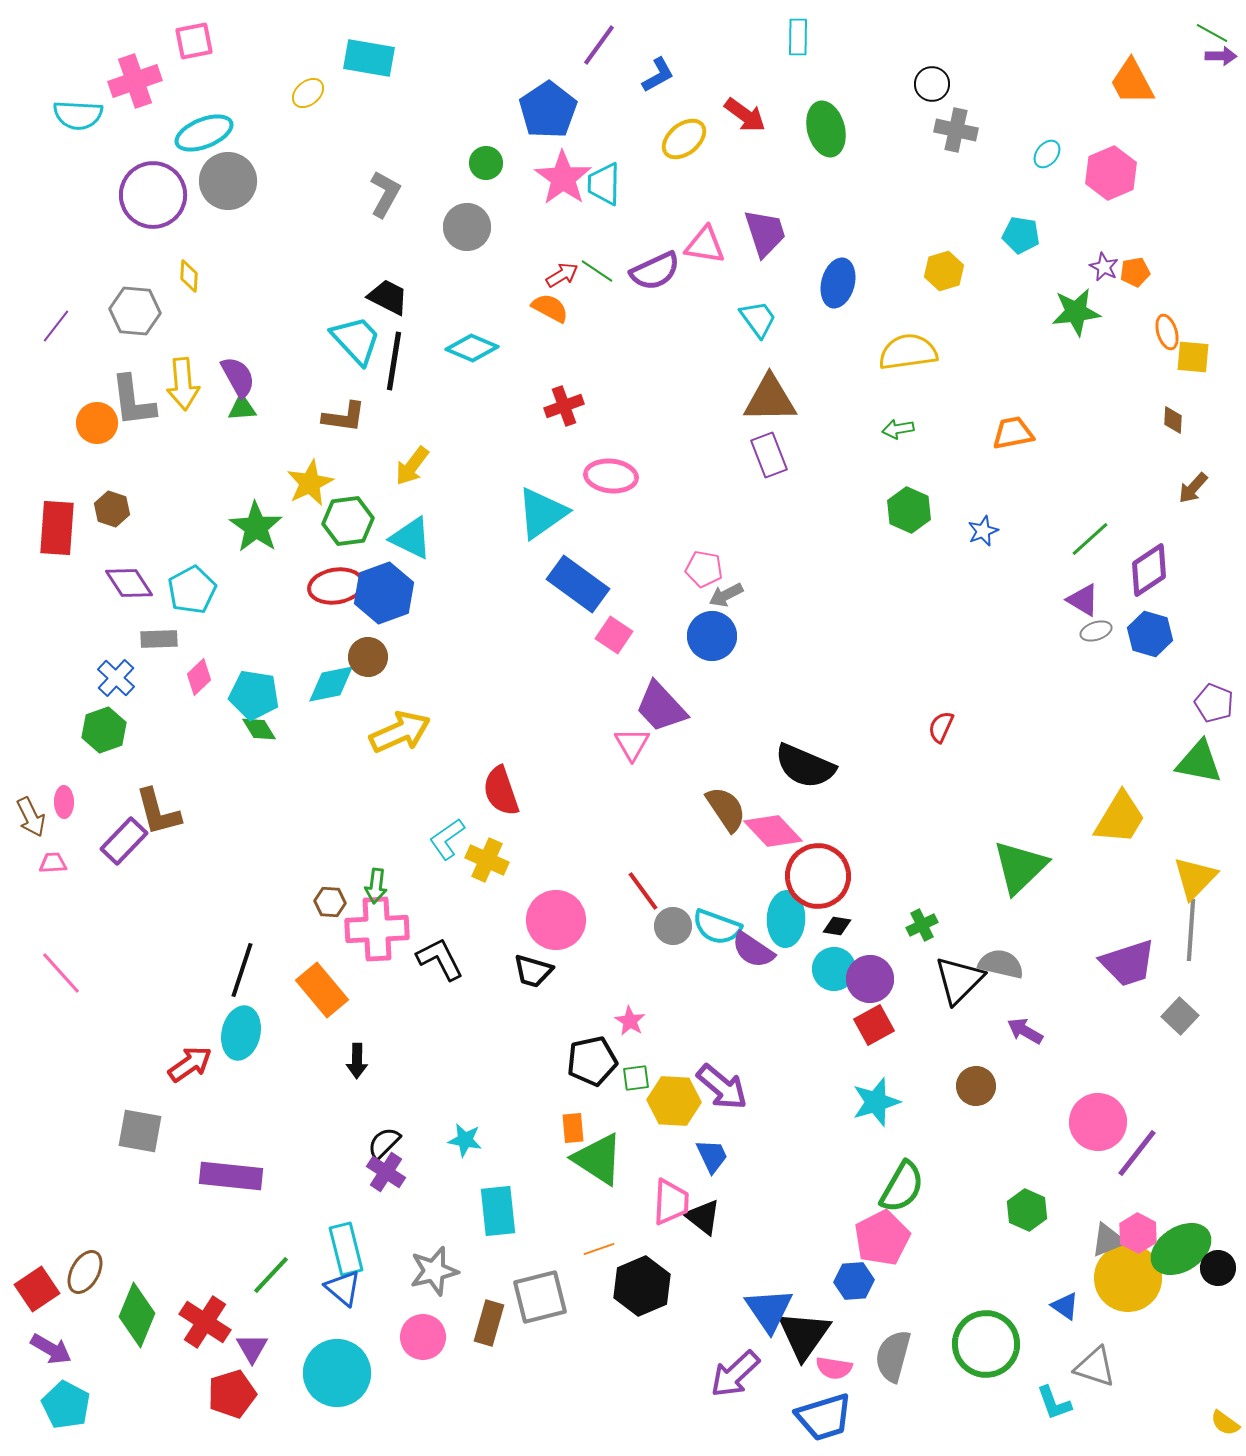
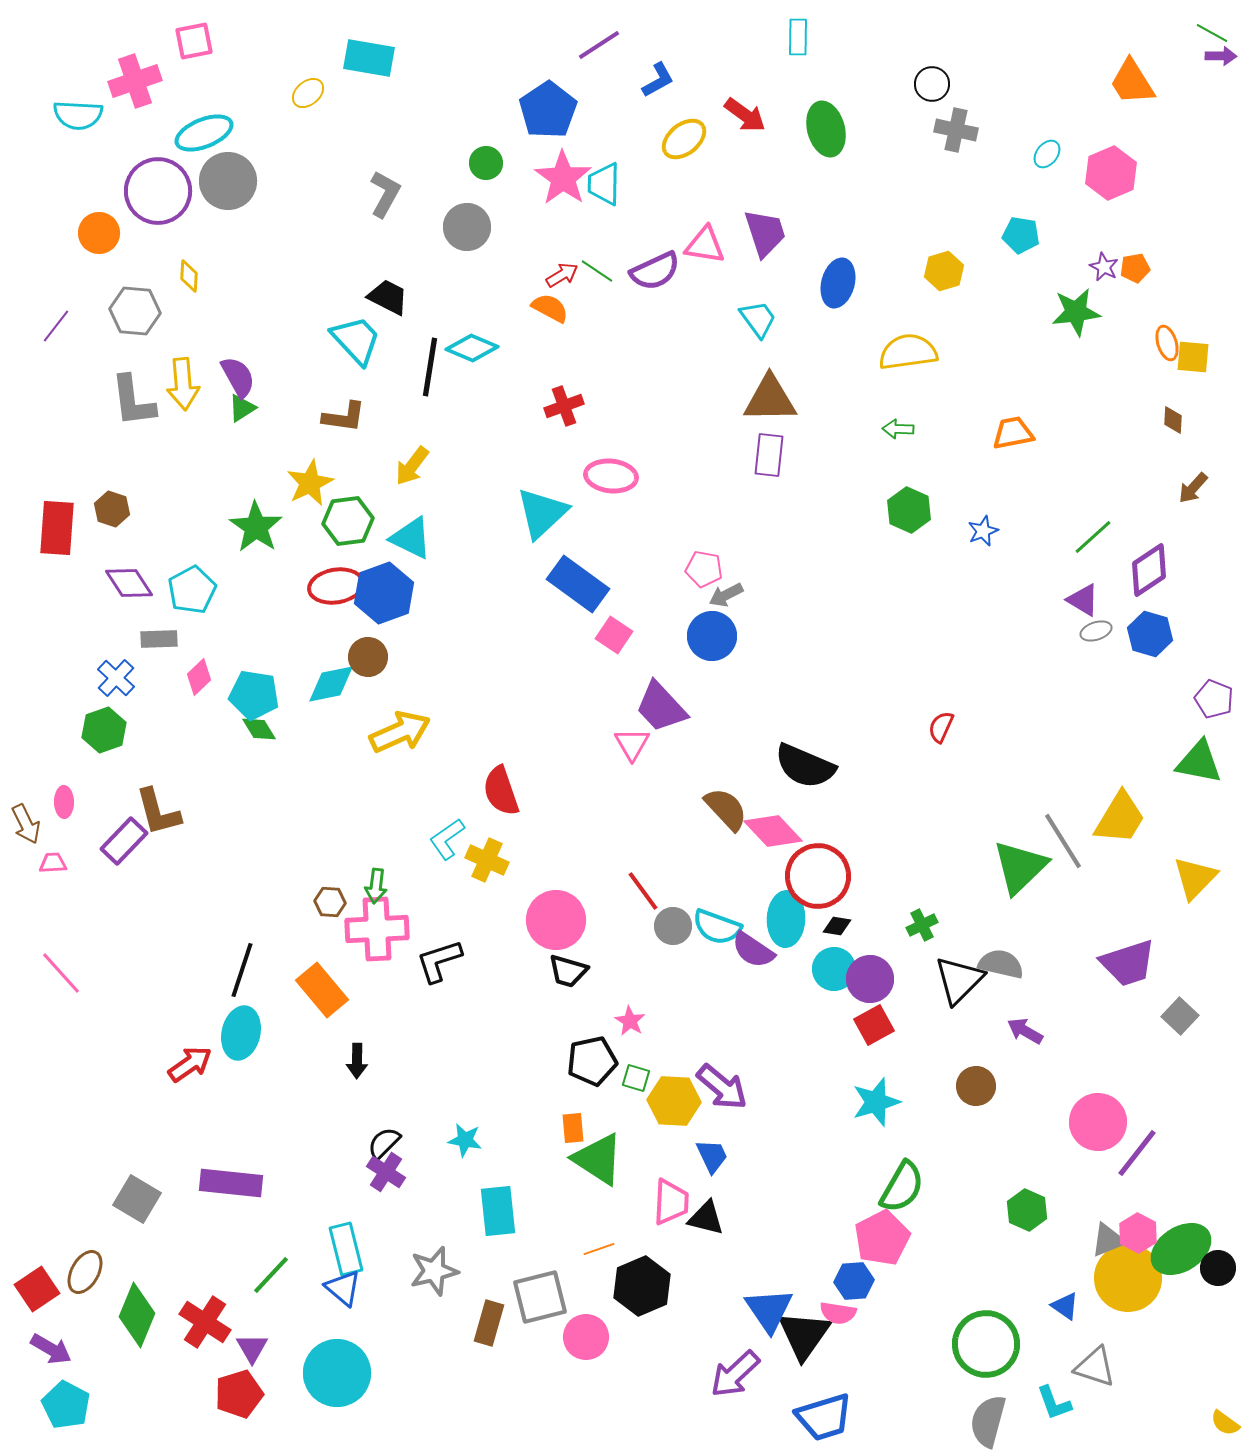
purple line at (599, 45): rotated 21 degrees clockwise
blue L-shape at (658, 75): moved 5 px down
orange trapezoid at (1132, 82): rotated 4 degrees counterclockwise
purple circle at (153, 195): moved 5 px right, 4 px up
orange pentagon at (1135, 272): moved 4 px up
orange ellipse at (1167, 332): moved 11 px down
black line at (394, 361): moved 36 px right, 6 px down
green triangle at (242, 408): rotated 28 degrees counterclockwise
orange circle at (97, 423): moved 2 px right, 190 px up
green arrow at (898, 429): rotated 12 degrees clockwise
purple rectangle at (769, 455): rotated 27 degrees clockwise
cyan triangle at (542, 513): rotated 8 degrees counterclockwise
green line at (1090, 539): moved 3 px right, 2 px up
purple pentagon at (1214, 703): moved 4 px up
brown semicircle at (726, 809): rotated 9 degrees counterclockwise
brown arrow at (31, 817): moved 5 px left, 7 px down
gray line at (1191, 930): moved 128 px left, 89 px up; rotated 36 degrees counterclockwise
black L-shape at (440, 959): moved 1 px left, 2 px down; rotated 81 degrees counterclockwise
black trapezoid at (533, 971): moved 35 px right
green square at (636, 1078): rotated 24 degrees clockwise
gray square at (140, 1131): moved 3 px left, 68 px down; rotated 21 degrees clockwise
purple rectangle at (231, 1176): moved 7 px down
black triangle at (703, 1217): moved 3 px right, 1 px down; rotated 24 degrees counterclockwise
pink circle at (423, 1337): moved 163 px right
gray semicircle at (893, 1356): moved 95 px right, 65 px down
pink semicircle at (834, 1368): moved 4 px right, 55 px up
red pentagon at (232, 1394): moved 7 px right
